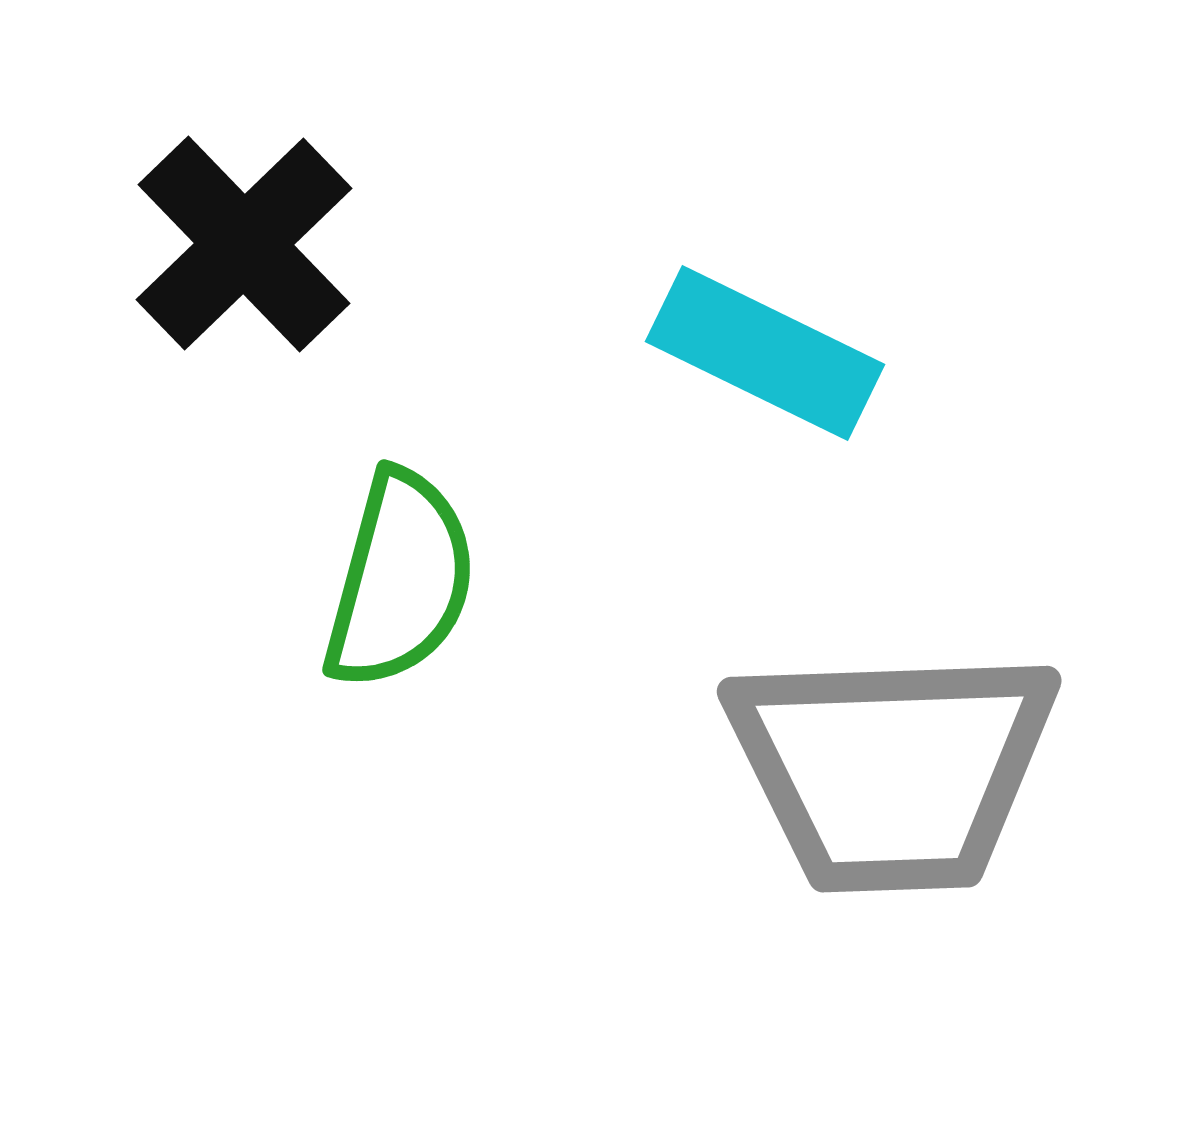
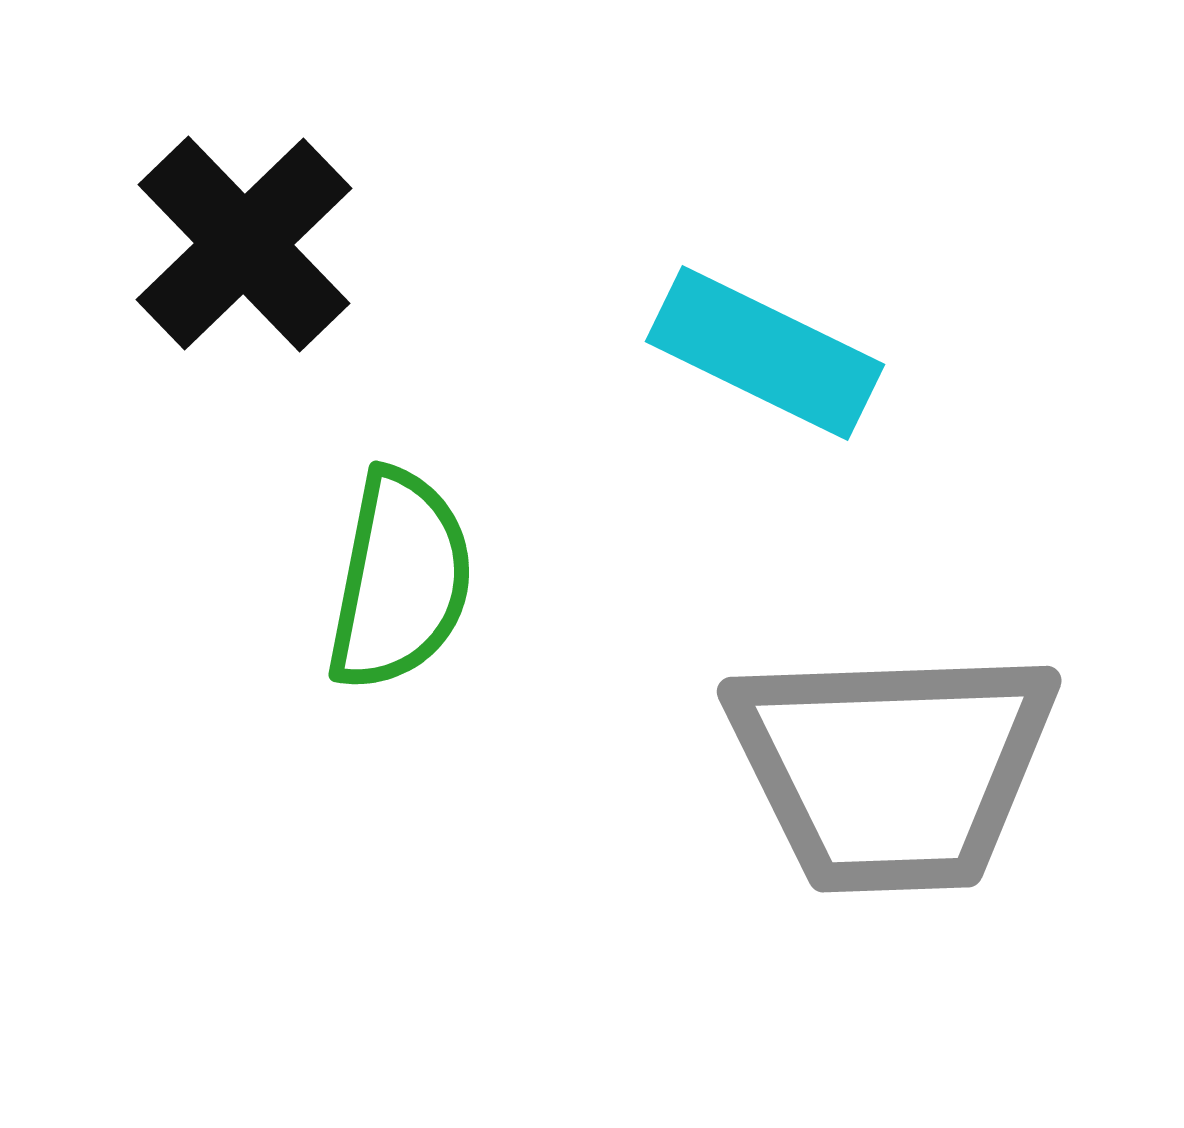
green semicircle: rotated 4 degrees counterclockwise
